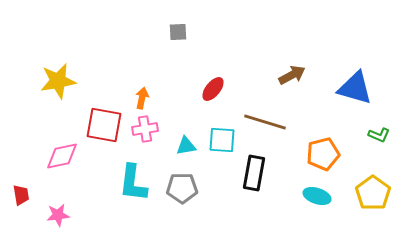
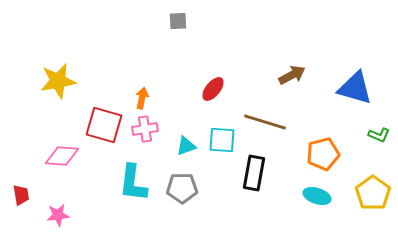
gray square: moved 11 px up
red square: rotated 6 degrees clockwise
cyan triangle: rotated 10 degrees counterclockwise
pink diamond: rotated 16 degrees clockwise
